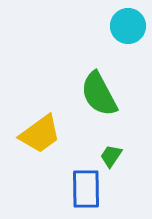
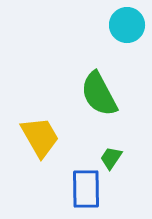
cyan circle: moved 1 px left, 1 px up
yellow trapezoid: moved 3 px down; rotated 84 degrees counterclockwise
green trapezoid: moved 2 px down
